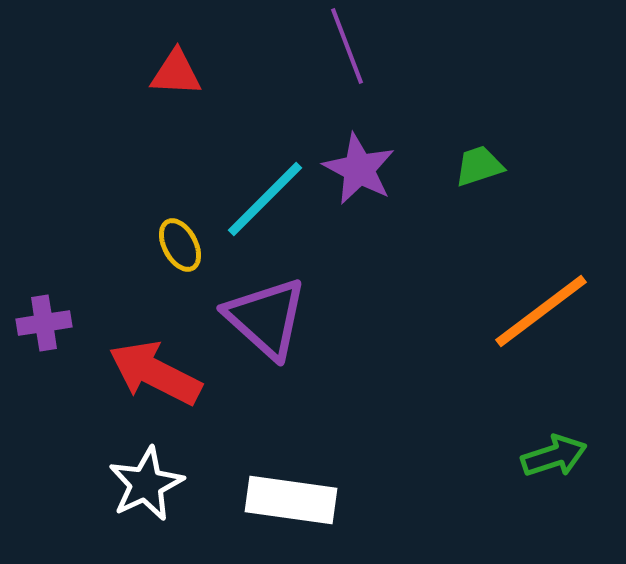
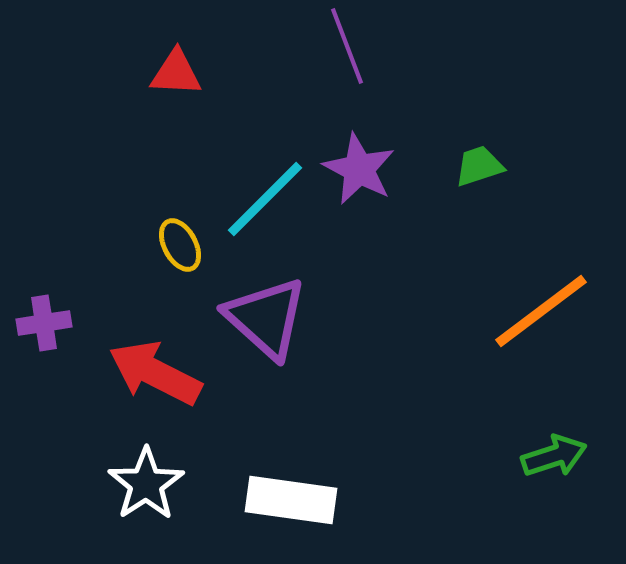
white star: rotated 8 degrees counterclockwise
